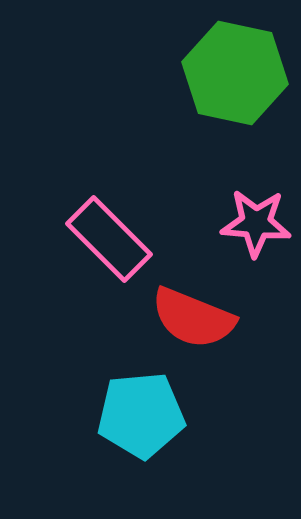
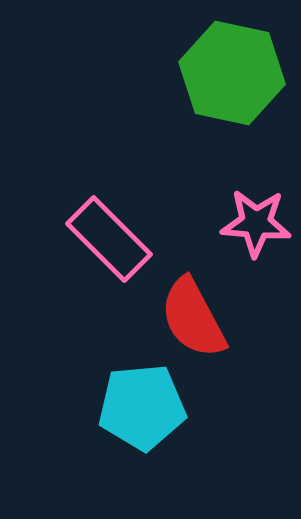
green hexagon: moved 3 px left
red semicircle: rotated 40 degrees clockwise
cyan pentagon: moved 1 px right, 8 px up
